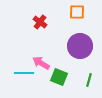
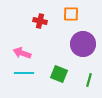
orange square: moved 6 px left, 2 px down
red cross: moved 1 px up; rotated 24 degrees counterclockwise
purple circle: moved 3 px right, 2 px up
pink arrow: moved 19 px left, 10 px up; rotated 12 degrees counterclockwise
green square: moved 3 px up
